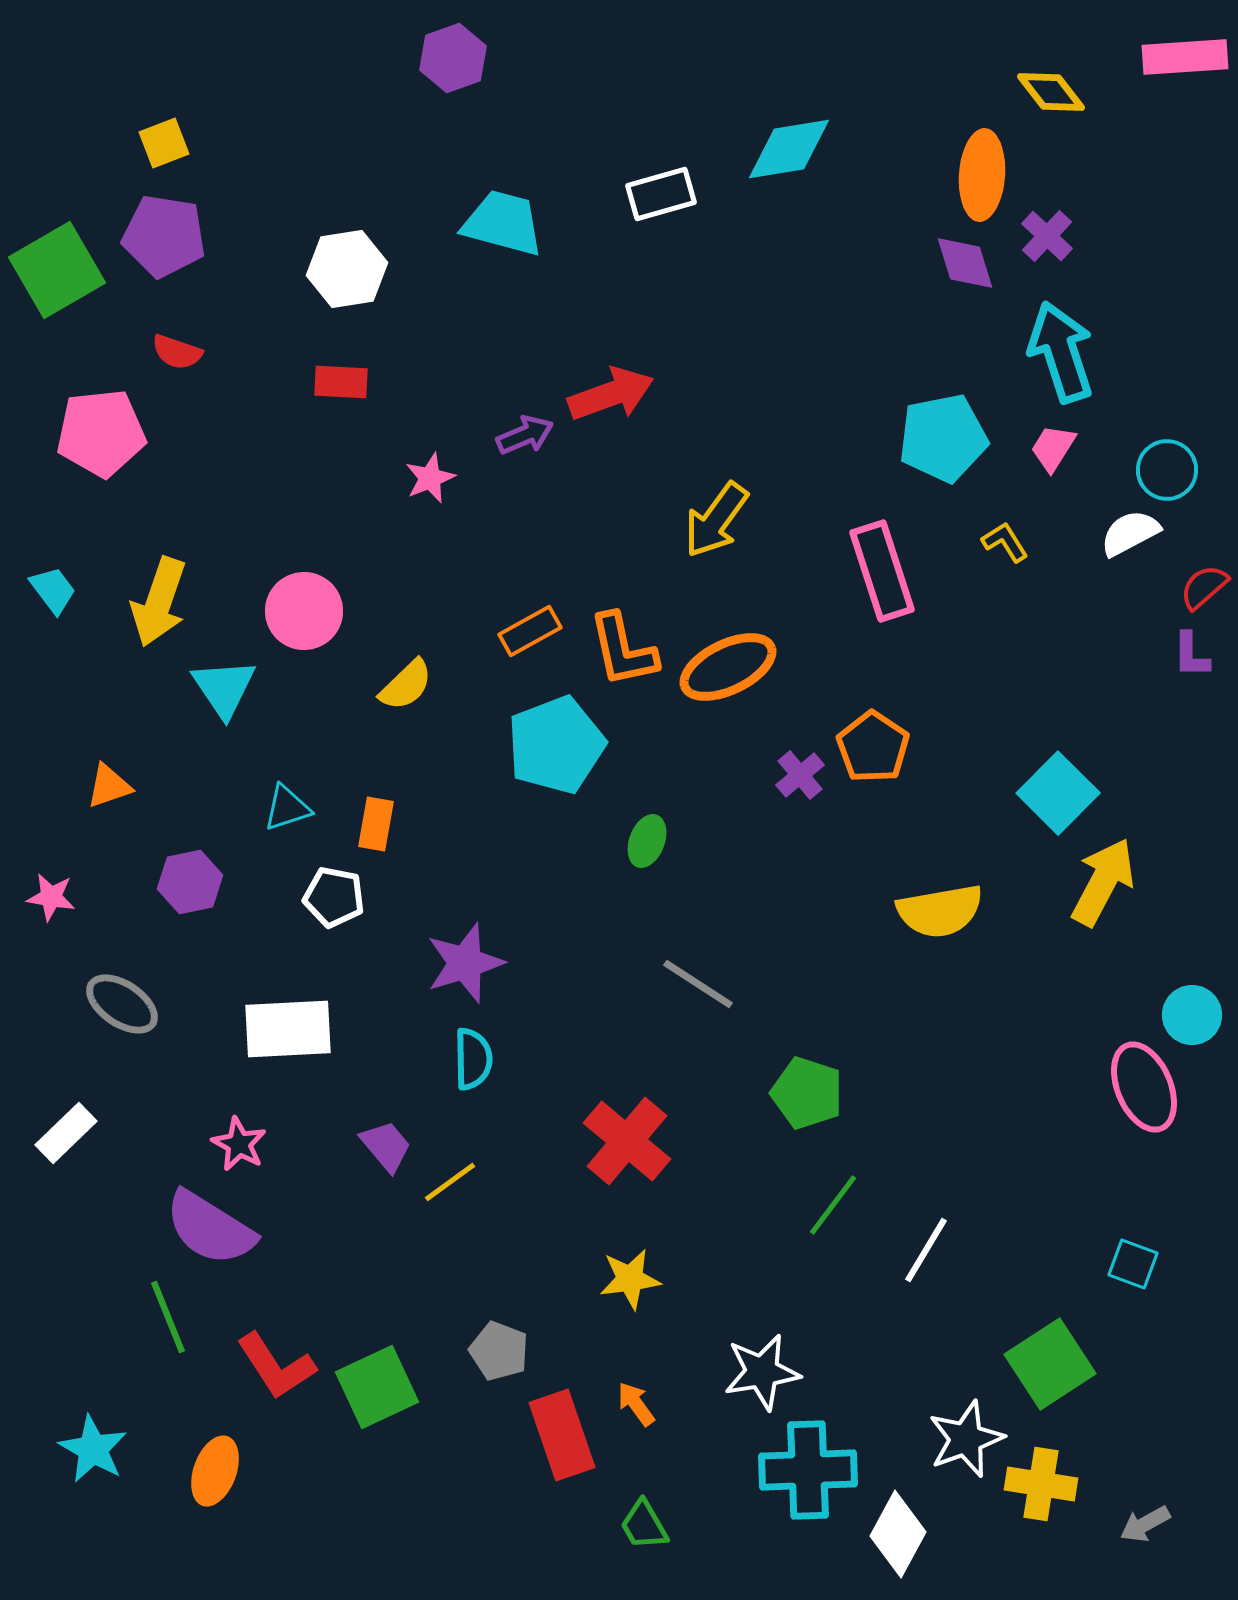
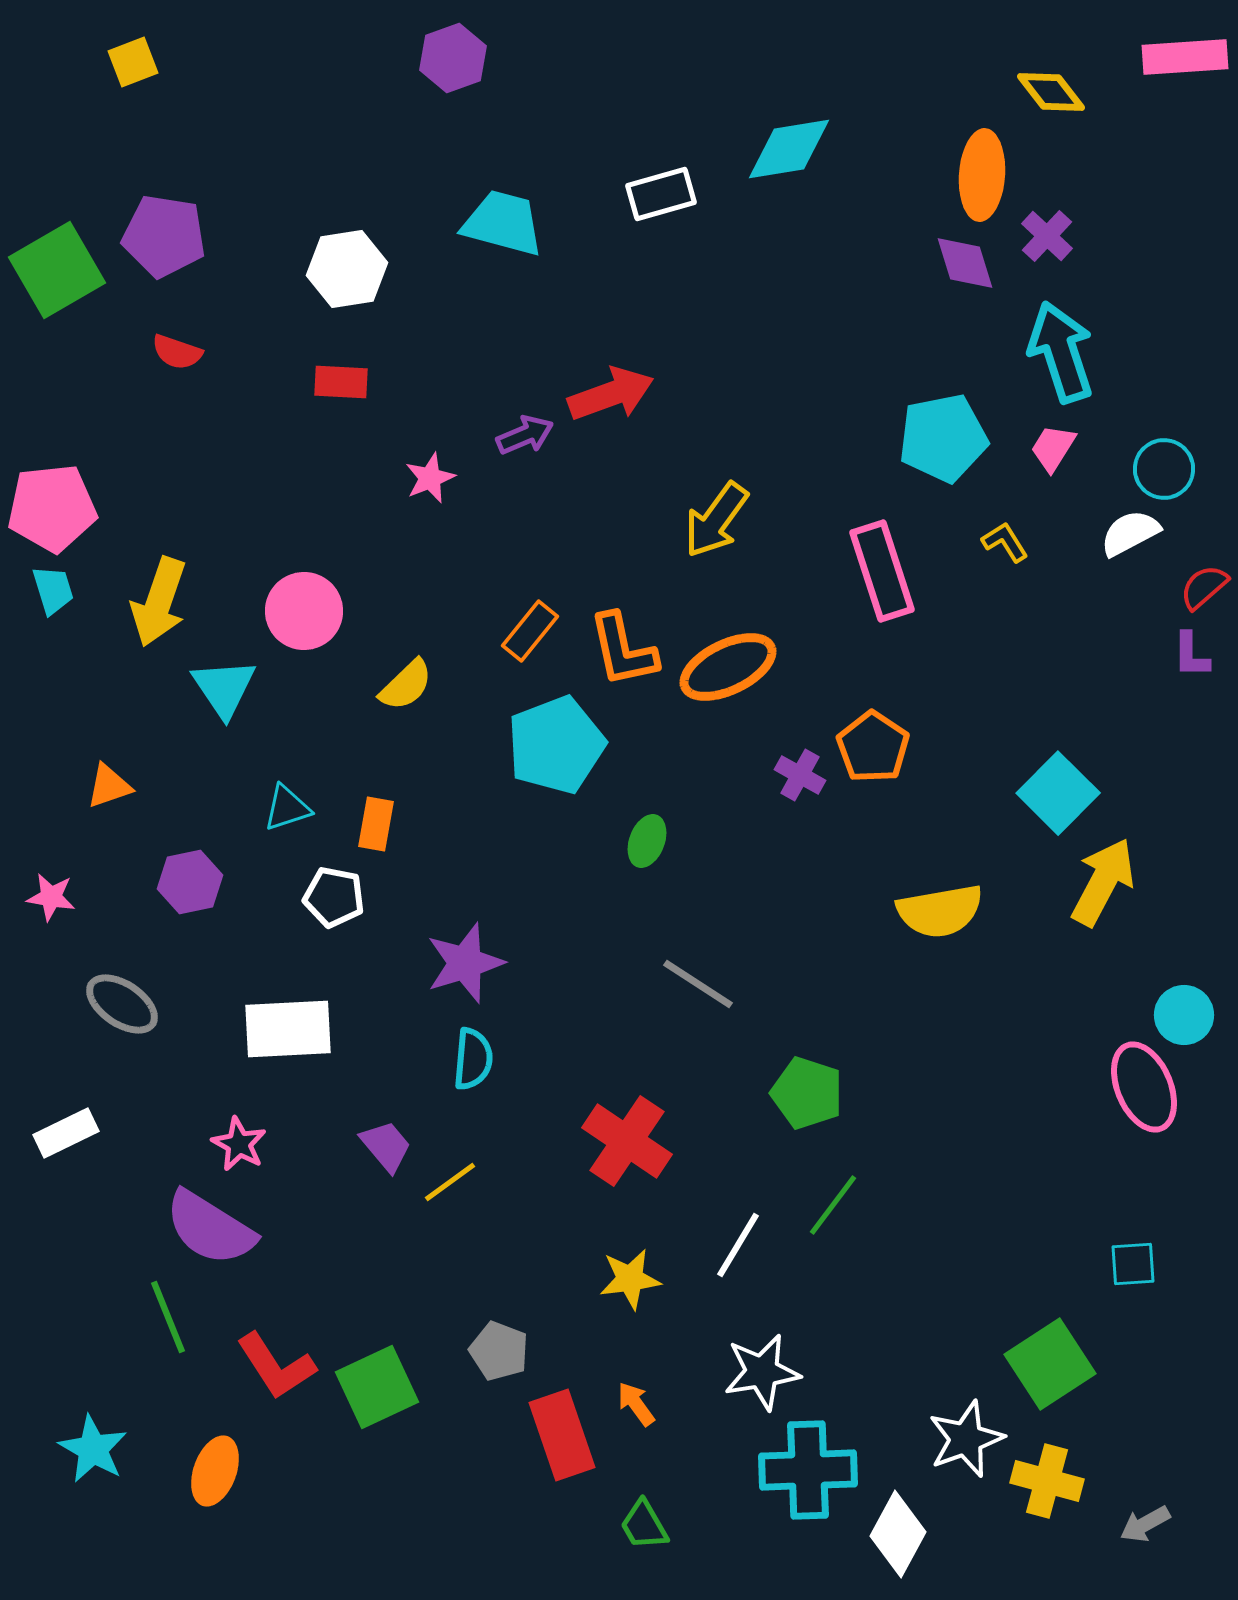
yellow square at (164, 143): moved 31 px left, 81 px up
pink pentagon at (101, 433): moved 49 px left, 75 px down
cyan circle at (1167, 470): moved 3 px left, 1 px up
cyan trapezoid at (53, 590): rotated 20 degrees clockwise
orange rectangle at (530, 631): rotated 22 degrees counterclockwise
purple cross at (800, 775): rotated 21 degrees counterclockwise
cyan circle at (1192, 1015): moved 8 px left
cyan semicircle at (473, 1059): rotated 6 degrees clockwise
white rectangle at (66, 1133): rotated 18 degrees clockwise
red cross at (627, 1141): rotated 6 degrees counterclockwise
white line at (926, 1250): moved 188 px left, 5 px up
cyan square at (1133, 1264): rotated 24 degrees counterclockwise
yellow cross at (1041, 1484): moved 6 px right, 3 px up; rotated 6 degrees clockwise
